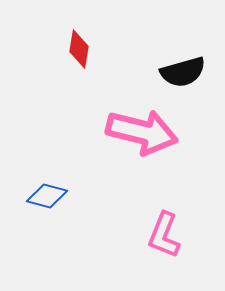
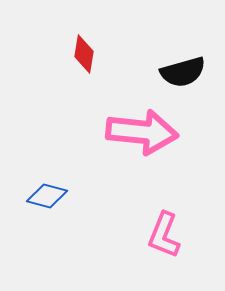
red diamond: moved 5 px right, 5 px down
pink arrow: rotated 8 degrees counterclockwise
